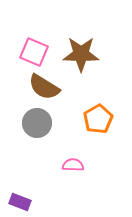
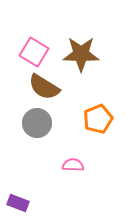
pink square: rotated 8 degrees clockwise
orange pentagon: rotated 8 degrees clockwise
purple rectangle: moved 2 px left, 1 px down
